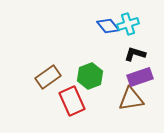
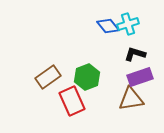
green hexagon: moved 3 px left, 1 px down
